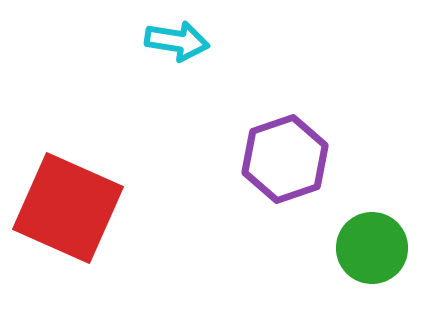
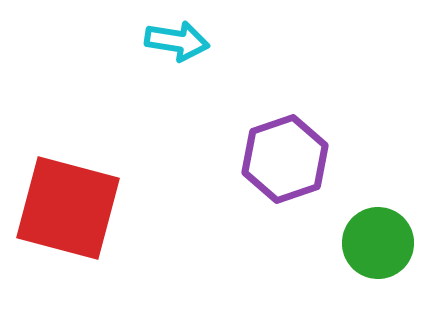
red square: rotated 9 degrees counterclockwise
green circle: moved 6 px right, 5 px up
